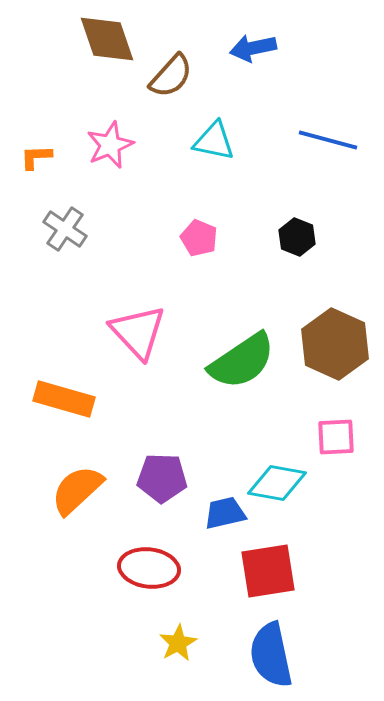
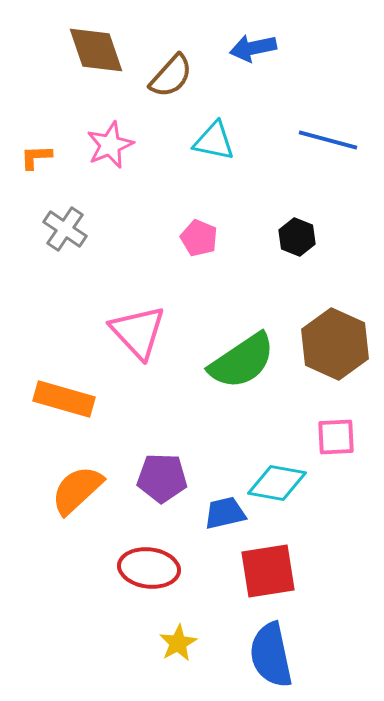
brown diamond: moved 11 px left, 11 px down
